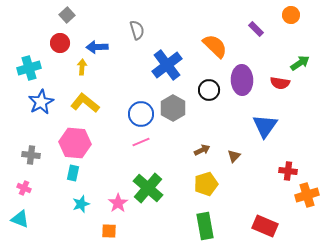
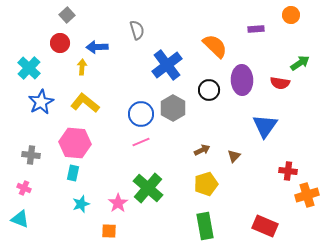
purple rectangle: rotated 49 degrees counterclockwise
cyan cross: rotated 30 degrees counterclockwise
